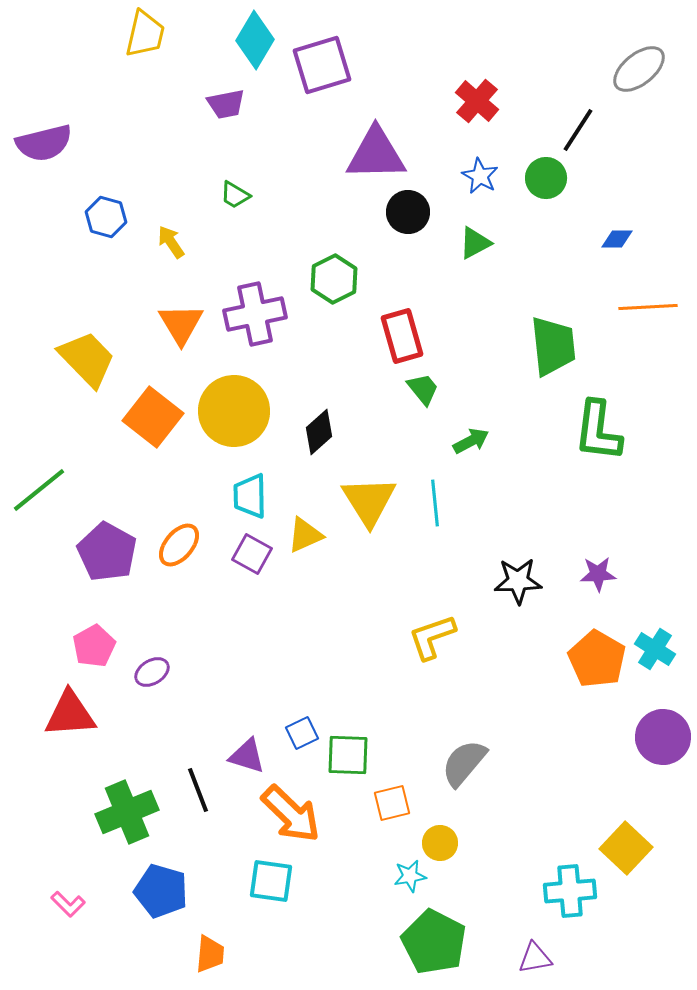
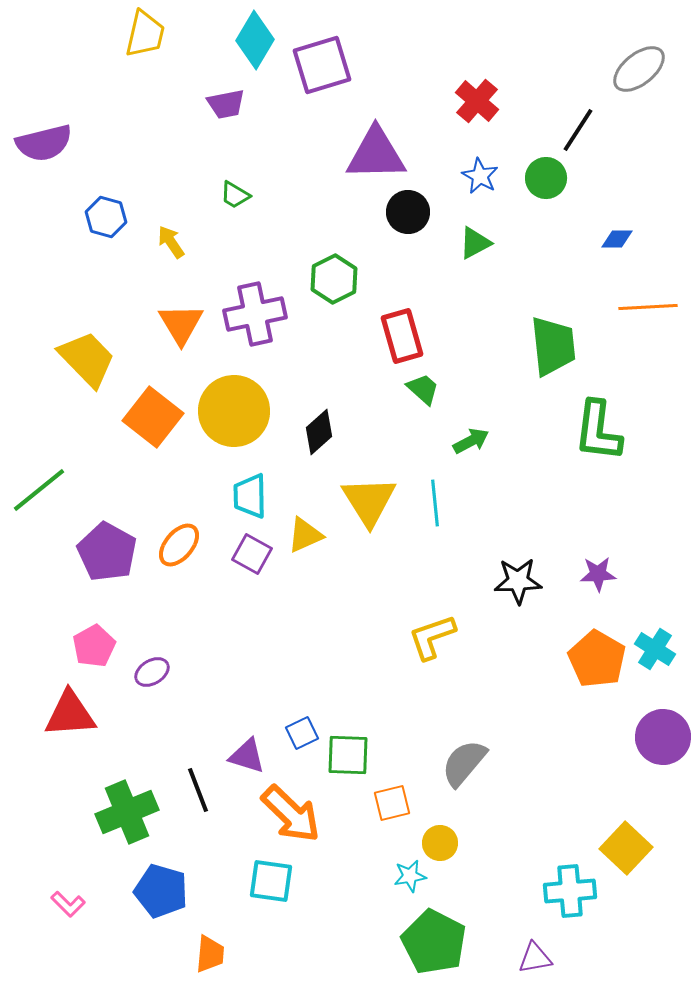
green trapezoid at (423, 389): rotated 9 degrees counterclockwise
